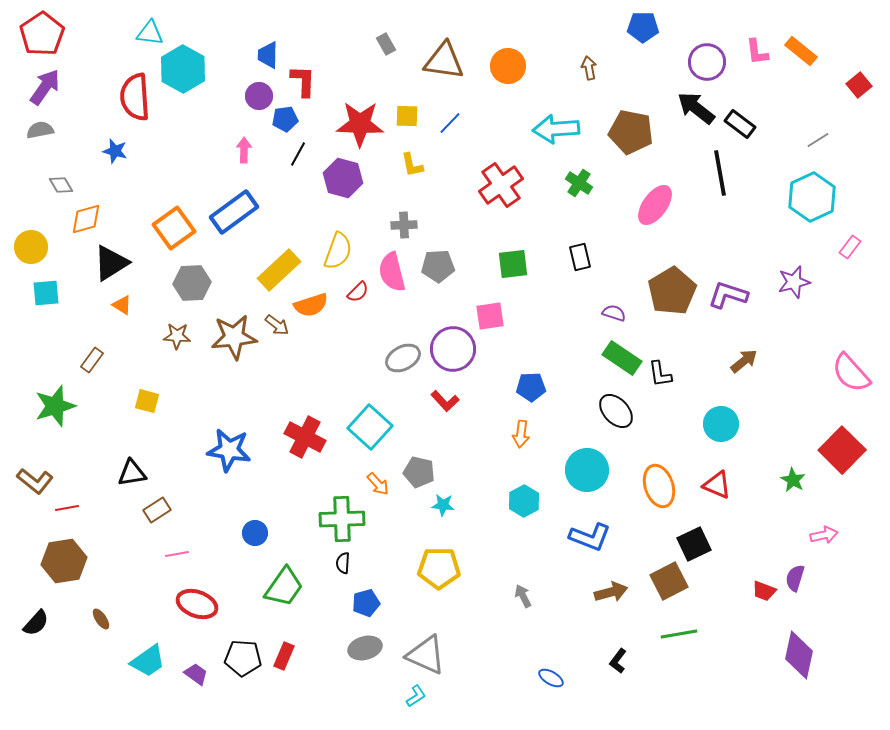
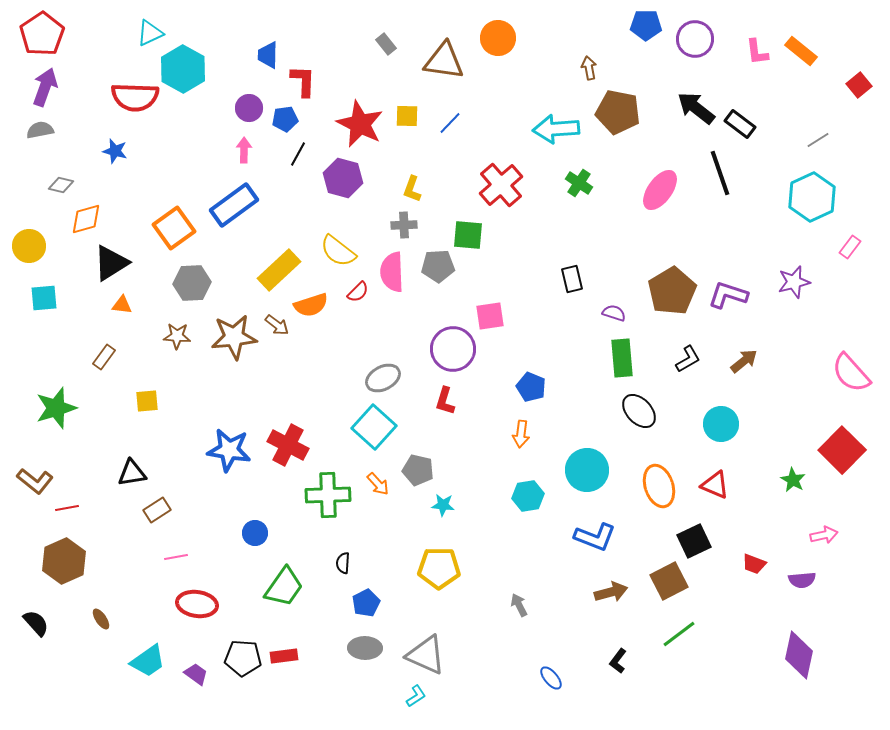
blue pentagon at (643, 27): moved 3 px right, 2 px up
cyan triangle at (150, 33): rotated 32 degrees counterclockwise
gray rectangle at (386, 44): rotated 10 degrees counterclockwise
purple circle at (707, 62): moved 12 px left, 23 px up
orange circle at (508, 66): moved 10 px left, 28 px up
purple arrow at (45, 87): rotated 15 degrees counterclockwise
purple circle at (259, 96): moved 10 px left, 12 px down
red semicircle at (135, 97): rotated 84 degrees counterclockwise
red star at (360, 124): rotated 24 degrees clockwise
brown pentagon at (631, 132): moved 13 px left, 20 px up
yellow L-shape at (412, 165): moved 24 px down; rotated 32 degrees clockwise
black line at (720, 173): rotated 9 degrees counterclockwise
gray diamond at (61, 185): rotated 45 degrees counterclockwise
red cross at (501, 185): rotated 6 degrees counterclockwise
pink ellipse at (655, 205): moved 5 px right, 15 px up
blue rectangle at (234, 212): moved 7 px up
yellow circle at (31, 247): moved 2 px left, 1 px up
yellow semicircle at (338, 251): rotated 108 degrees clockwise
black rectangle at (580, 257): moved 8 px left, 22 px down
green square at (513, 264): moved 45 px left, 29 px up; rotated 12 degrees clockwise
pink semicircle at (392, 272): rotated 12 degrees clockwise
cyan square at (46, 293): moved 2 px left, 5 px down
orange triangle at (122, 305): rotated 25 degrees counterclockwise
gray ellipse at (403, 358): moved 20 px left, 20 px down
green rectangle at (622, 358): rotated 51 degrees clockwise
brown rectangle at (92, 360): moved 12 px right, 3 px up
black L-shape at (660, 374): moved 28 px right, 15 px up; rotated 112 degrees counterclockwise
blue pentagon at (531, 387): rotated 24 degrees clockwise
yellow square at (147, 401): rotated 20 degrees counterclockwise
red L-shape at (445, 401): rotated 60 degrees clockwise
green star at (55, 406): moved 1 px right, 2 px down
black ellipse at (616, 411): moved 23 px right
cyan square at (370, 427): moved 4 px right
red cross at (305, 437): moved 17 px left, 8 px down
gray pentagon at (419, 472): moved 1 px left, 2 px up
red triangle at (717, 485): moved 2 px left
cyan hexagon at (524, 501): moved 4 px right, 5 px up; rotated 20 degrees clockwise
green cross at (342, 519): moved 14 px left, 24 px up
blue L-shape at (590, 537): moved 5 px right
black square at (694, 544): moved 3 px up
pink line at (177, 554): moved 1 px left, 3 px down
brown hexagon at (64, 561): rotated 15 degrees counterclockwise
purple semicircle at (795, 578): moved 7 px right, 2 px down; rotated 112 degrees counterclockwise
red trapezoid at (764, 591): moved 10 px left, 27 px up
gray arrow at (523, 596): moved 4 px left, 9 px down
blue pentagon at (366, 603): rotated 12 degrees counterclockwise
red ellipse at (197, 604): rotated 12 degrees counterclockwise
black semicircle at (36, 623): rotated 84 degrees counterclockwise
green line at (679, 634): rotated 27 degrees counterclockwise
gray ellipse at (365, 648): rotated 16 degrees clockwise
red rectangle at (284, 656): rotated 60 degrees clockwise
blue ellipse at (551, 678): rotated 20 degrees clockwise
